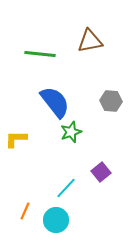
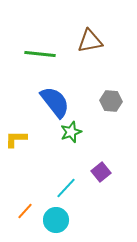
orange line: rotated 18 degrees clockwise
